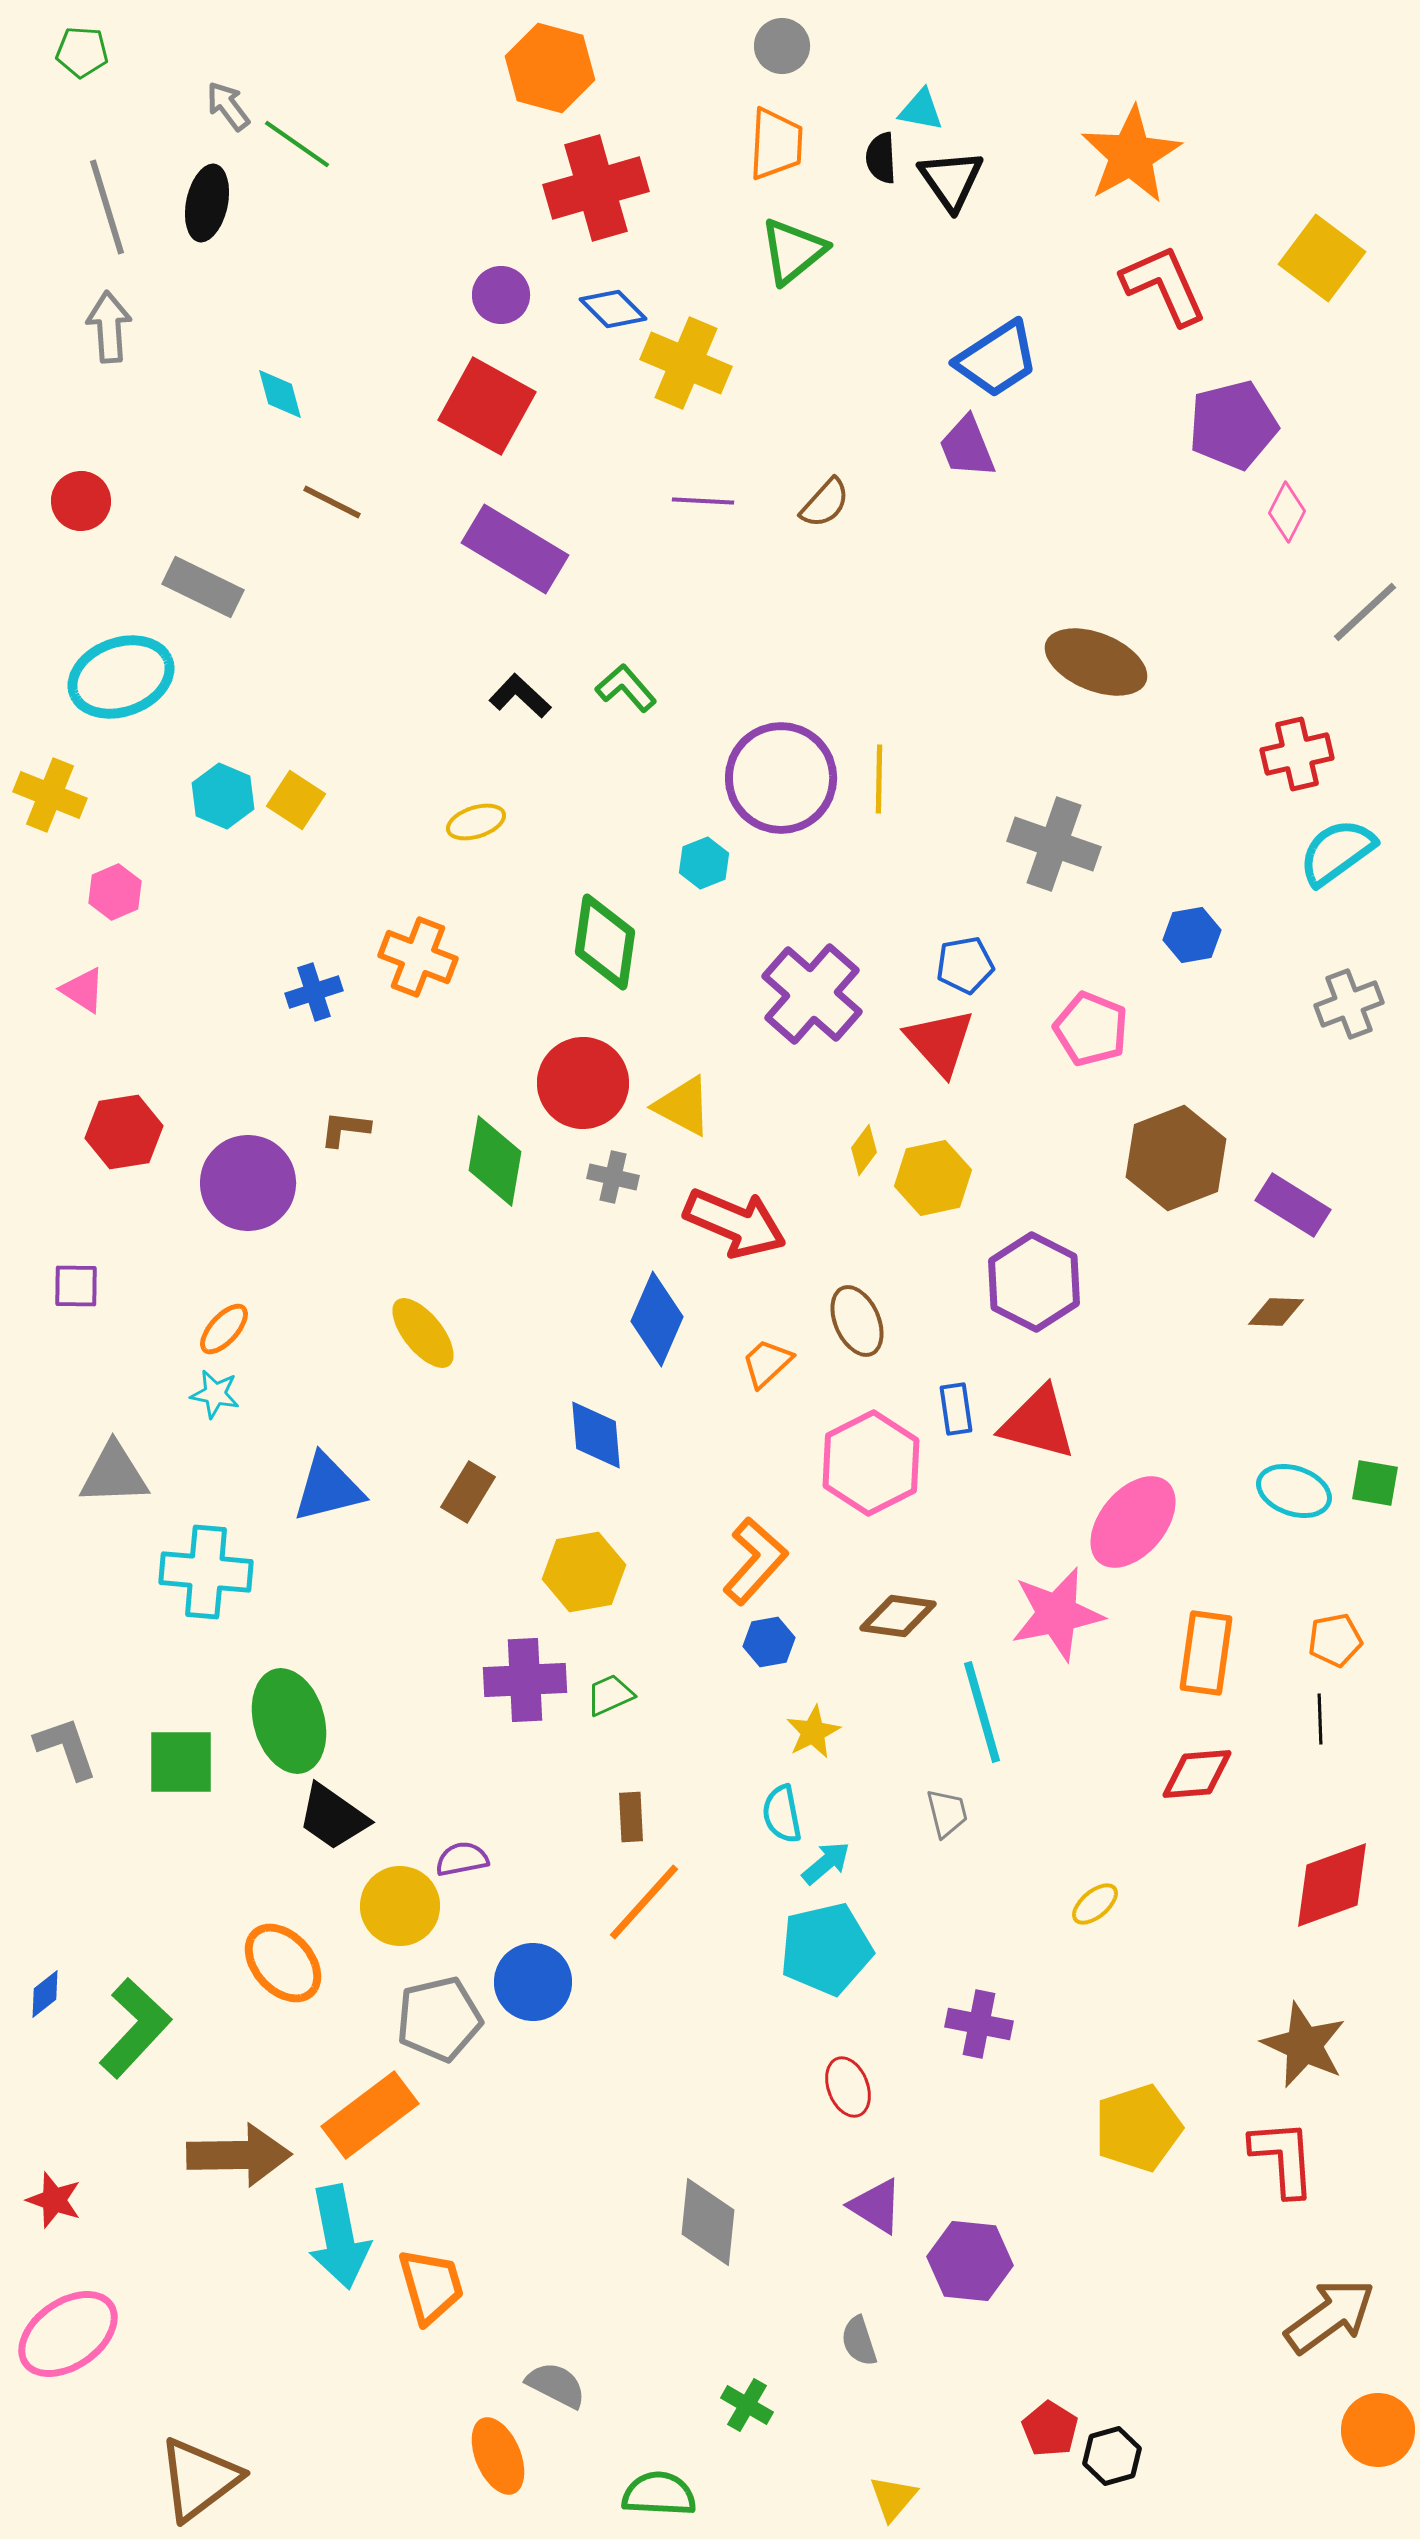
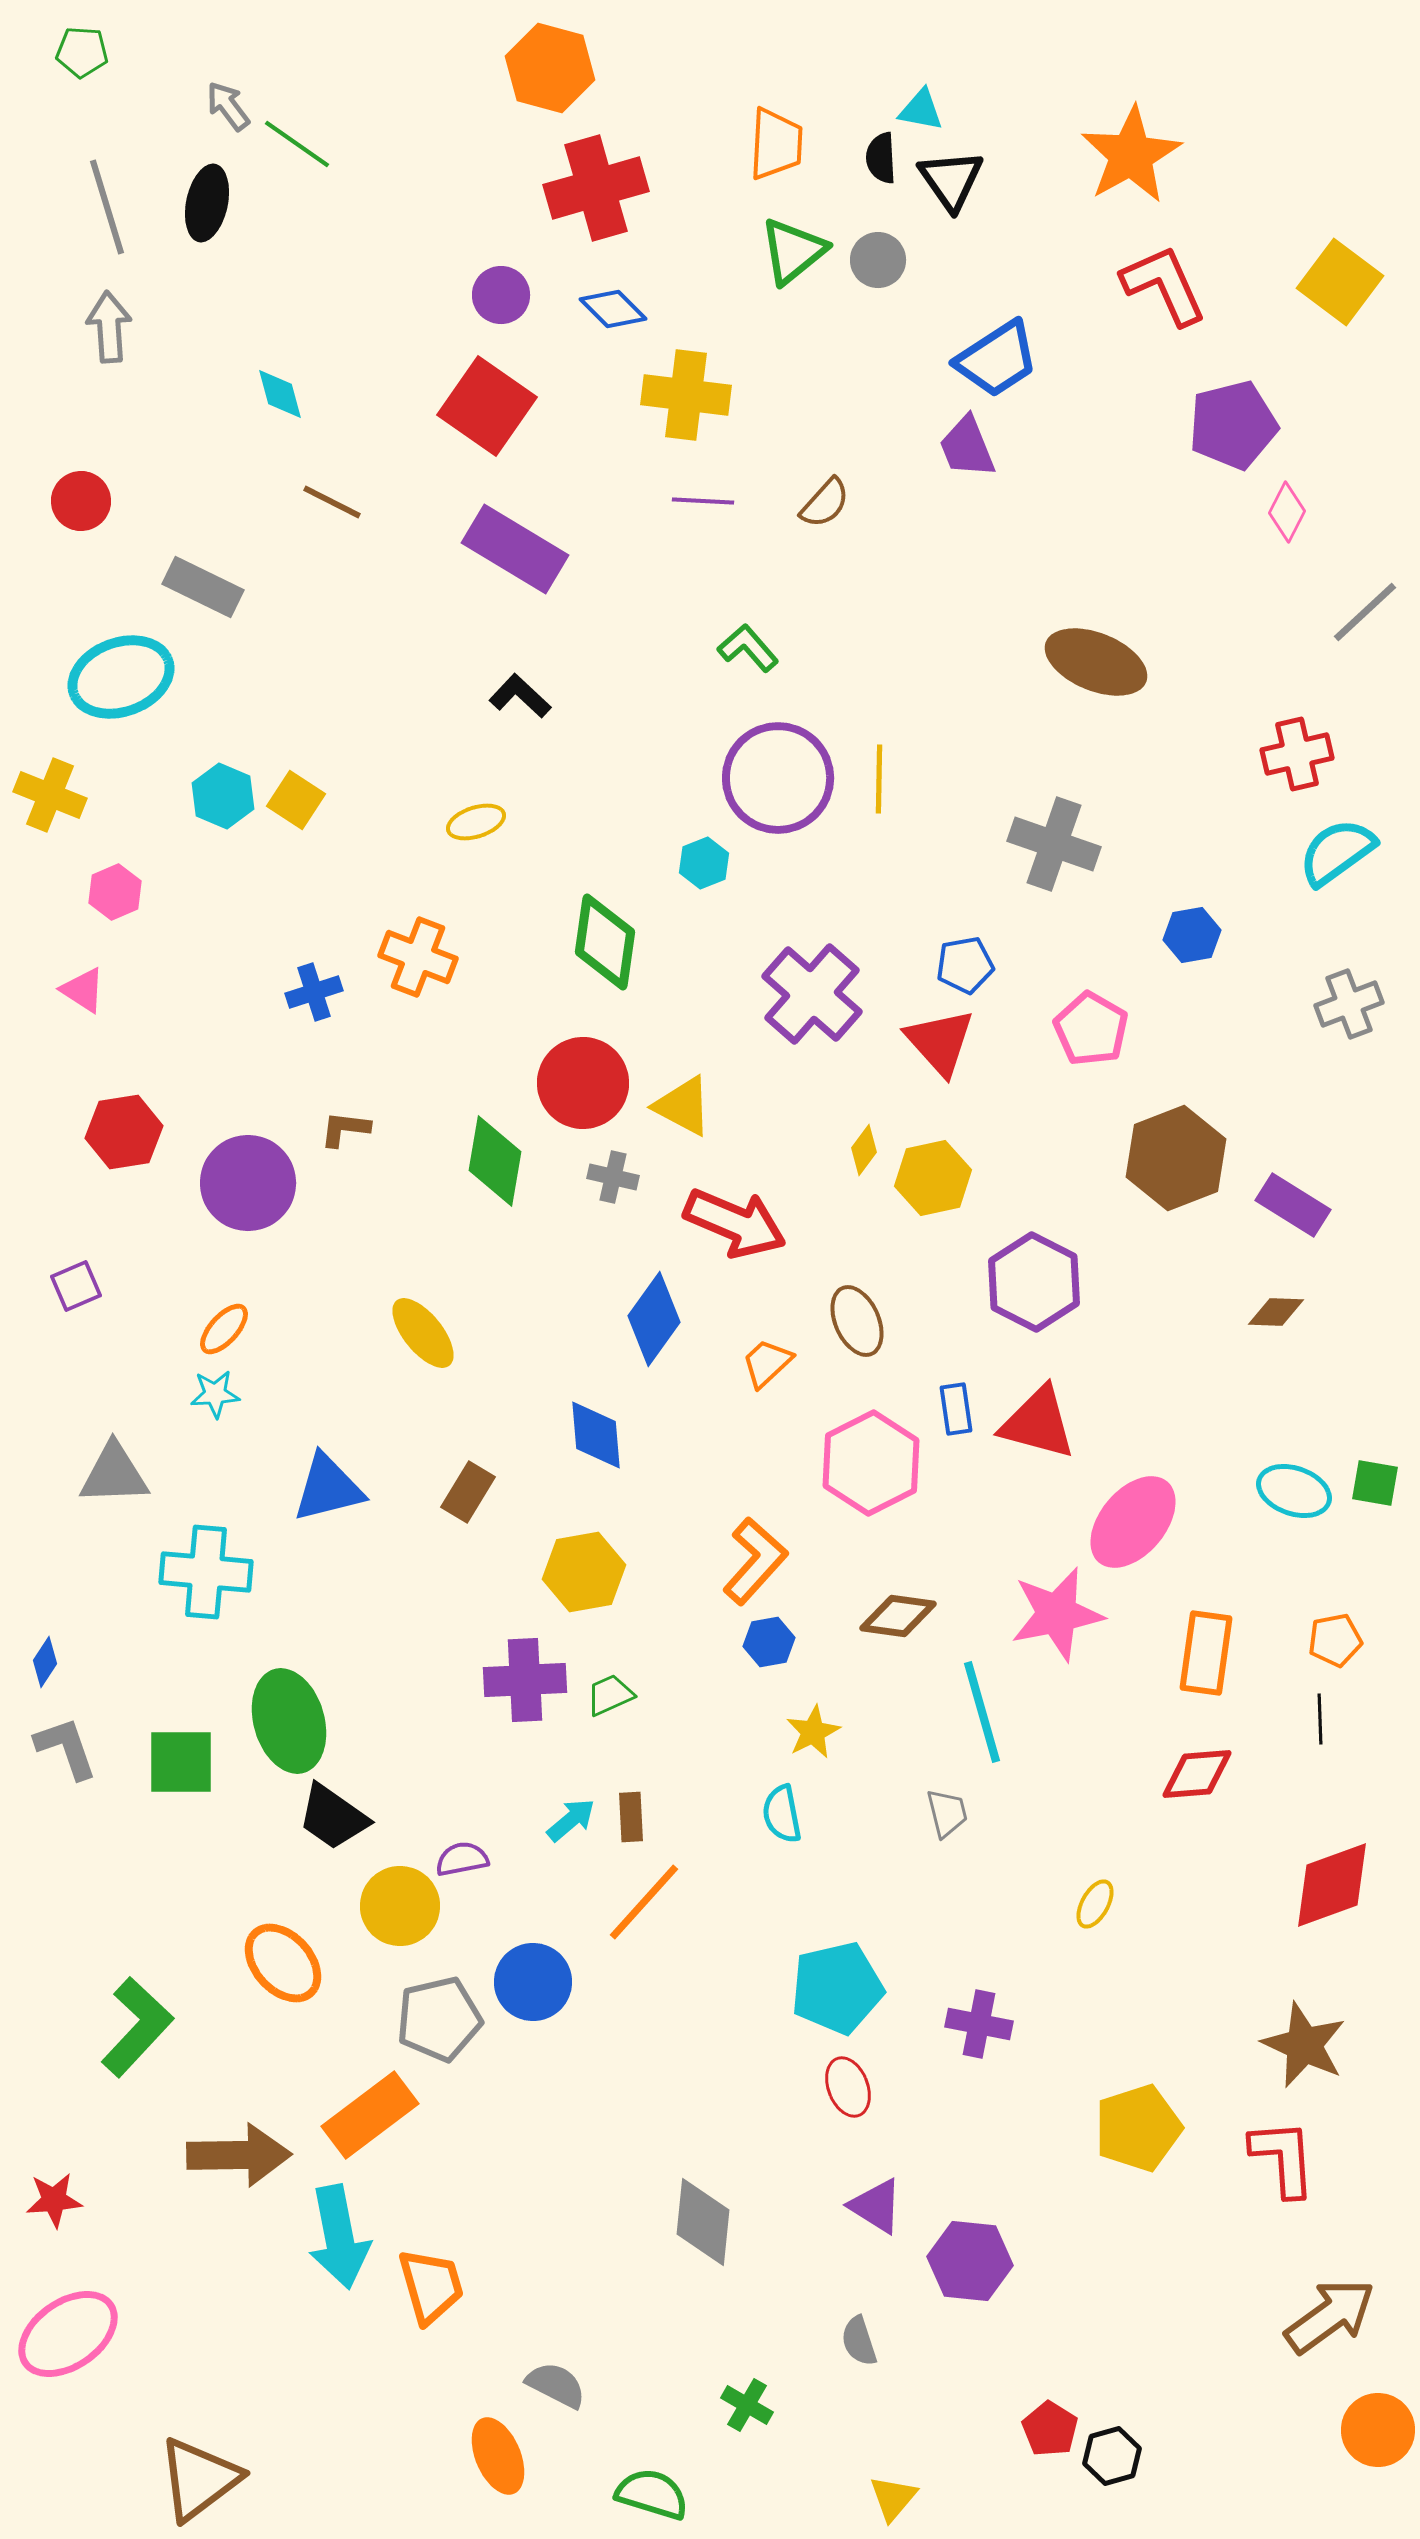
gray circle at (782, 46): moved 96 px right, 214 px down
yellow square at (1322, 258): moved 18 px right, 24 px down
yellow cross at (686, 363): moved 32 px down; rotated 16 degrees counterclockwise
red square at (487, 406): rotated 6 degrees clockwise
green L-shape at (626, 688): moved 122 px right, 40 px up
purple circle at (781, 778): moved 3 px left
pink pentagon at (1091, 1029): rotated 8 degrees clockwise
purple square at (76, 1286): rotated 24 degrees counterclockwise
blue diamond at (657, 1319): moved 3 px left; rotated 12 degrees clockwise
cyan star at (215, 1394): rotated 15 degrees counterclockwise
cyan arrow at (826, 1863): moved 255 px left, 43 px up
yellow ellipse at (1095, 1904): rotated 21 degrees counterclockwise
cyan pentagon at (826, 1949): moved 11 px right, 39 px down
blue diamond at (45, 1994): moved 332 px up; rotated 18 degrees counterclockwise
green L-shape at (135, 2028): moved 2 px right, 1 px up
red star at (54, 2200): rotated 24 degrees counterclockwise
gray diamond at (708, 2222): moved 5 px left
green semicircle at (659, 2494): moved 7 px left; rotated 14 degrees clockwise
